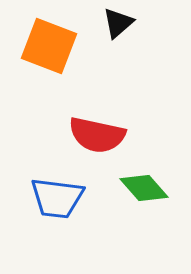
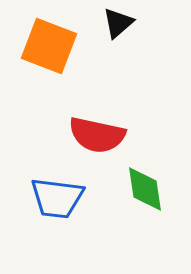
green diamond: moved 1 px right, 1 px down; rotated 33 degrees clockwise
